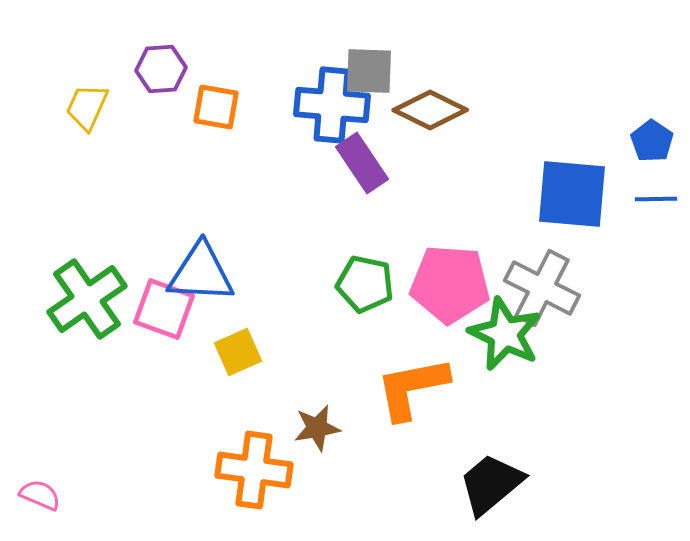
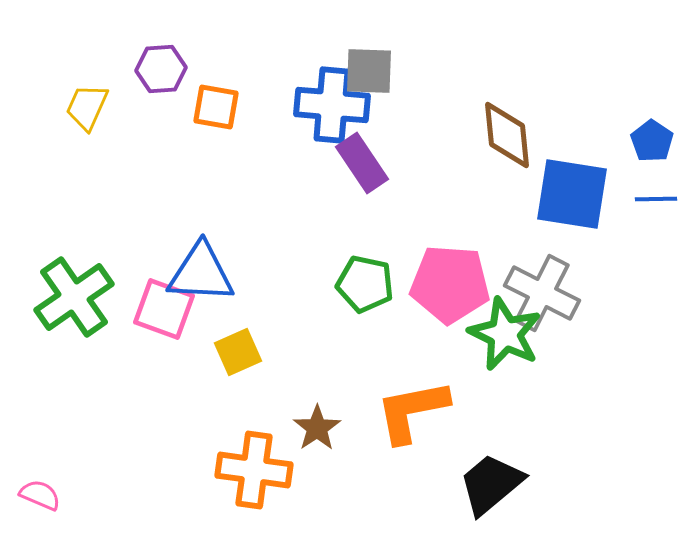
brown diamond: moved 77 px right, 25 px down; rotated 58 degrees clockwise
blue square: rotated 4 degrees clockwise
gray cross: moved 5 px down
green cross: moved 13 px left, 2 px up
orange L-shape: moved 23 px down
brown star: rotated 24 degrees counterclockwise
